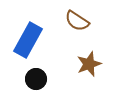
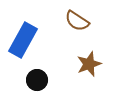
blue rectangle: moved 5 px left
black circle: moved 1 px right, 1 px down
